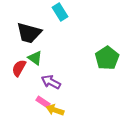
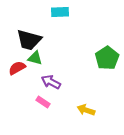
cyan rectangle: rotated 60 degrees counterclockwise
black trapezoid: moved 7 px down
green triangle: rotated 21 degrees counterclockwise
red semicircle: moved 2 px left; rotated 30 degrees clockwise
yellow arrow: moved 31 px right
